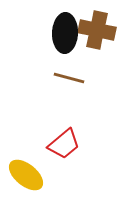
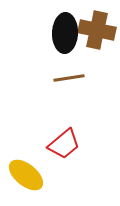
brown line: rotated 24 degrees counterclockwise
